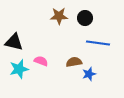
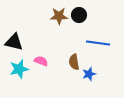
black circle: moved 6 px left, 3 px up
brown semicircle: rotated 91 degrees counterclockwise
